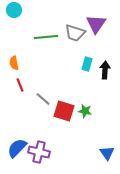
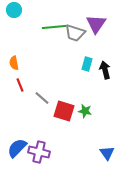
green line: moved 8 px right, 10 px up
black arrow: rotated 18 degrees counterclockwise
gray line: moved 1 px left, 1 px up
